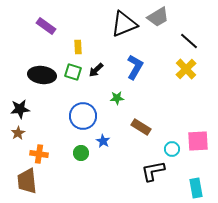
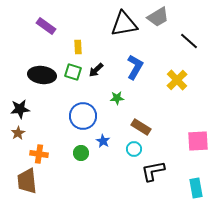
black triangle: rotated 12 degrees clockwise
yellow cross: moved 9 px left, 11 px down
cyan circle: moved 38 px left
